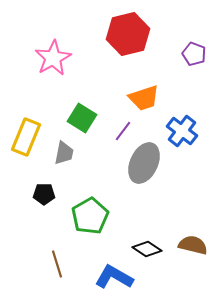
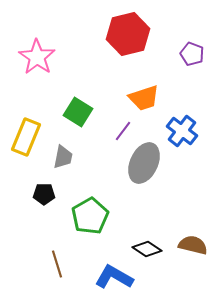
purple pentagon: moved 2 px left
pink star: moved 16 px left, 1 px up; rotated 9 degrees counterclockwise
green square: moved 4 px left, 6 px up
gray trapezoid: moved 1 px left, 4 px down
